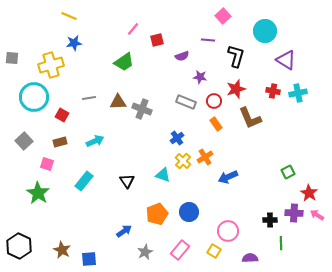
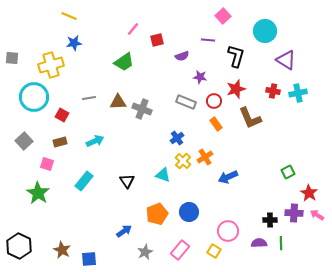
purple semicircle at (250, 258): moved 9 px right, 15 px up
